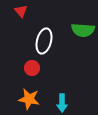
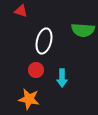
red triangle: rotated 32 degrees counterclockwise
red circle: moved 4 px right, 2 px down
cyan arrow: moved 25 px up
